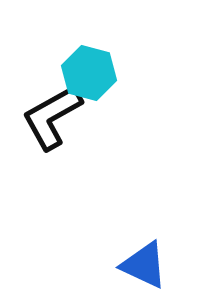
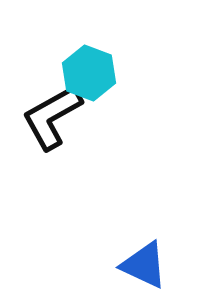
cyan hexagon: rotated 6 degrees clockwise
